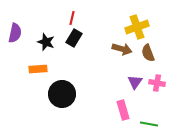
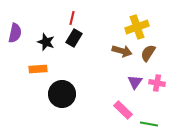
brown arrow: moved 2 px down
brown semicircle: rotated 54 degrees clockwise
pink rectangle: rotated 30 degrees counterclockwise
